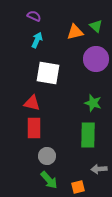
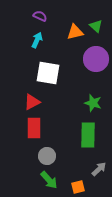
purple semicircle: moved 6 px right
red triangle: moved 1 px up; rotated 42 degrees counterclockwise
gray arrow: rotated 140 degrees clockwise
